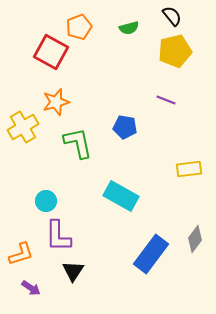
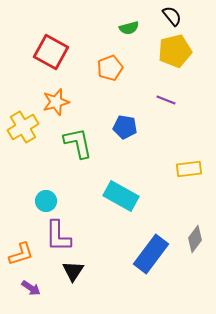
orange pentagon: moved 31 px right, 41 px down
